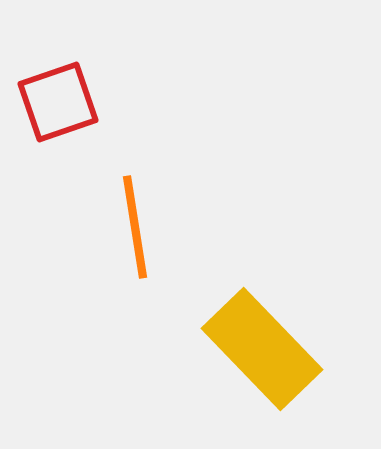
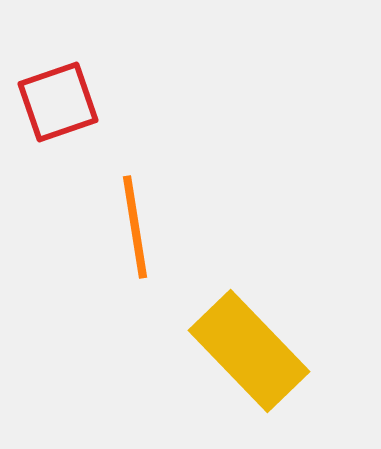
yellow rectangle: moved 13 px left, 2 px down
